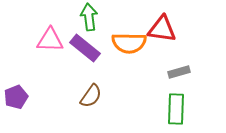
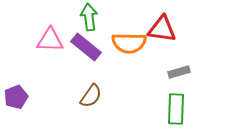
purple rectangle: moved 1 px right, 1 px up
